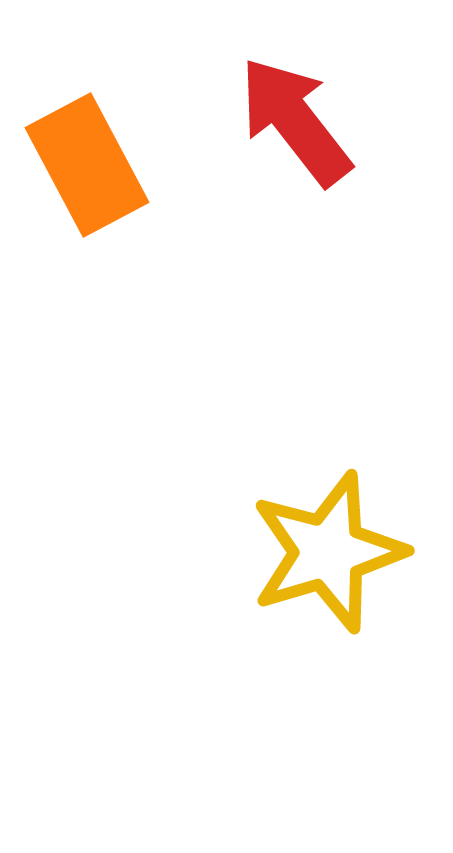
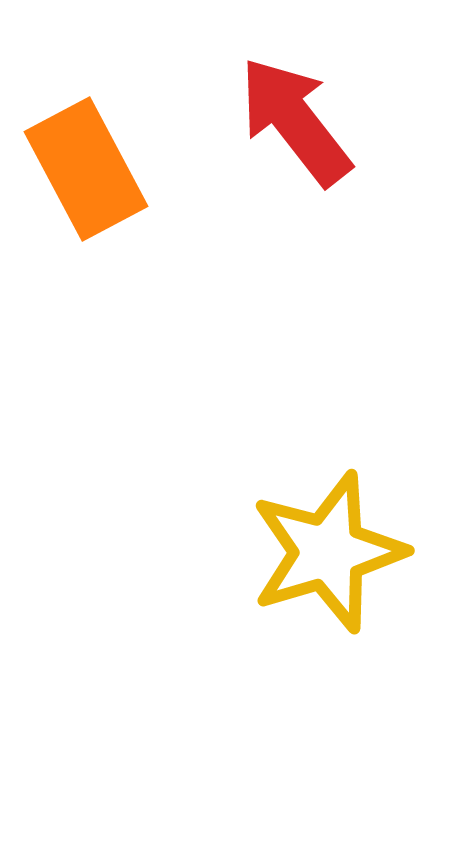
orange rectangle: moved 1 px left, 4 px down
